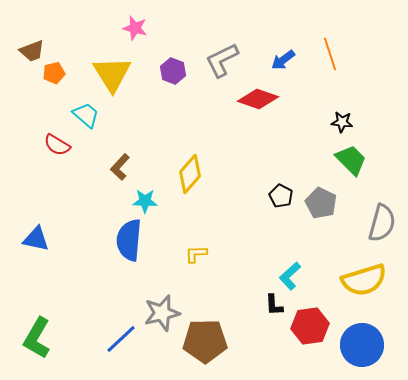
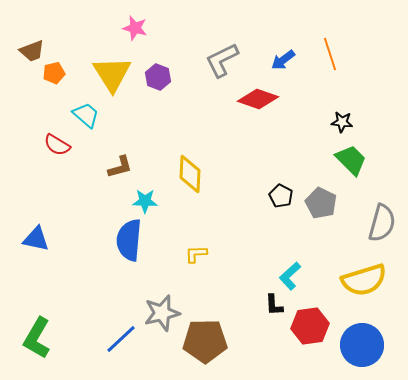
purple hexagon: moved 15 px left, 6 px down
brown L-shape: rotated 148 degrees counterclockwise
yellow diamond: rotated 39 degrees counterclockwise
